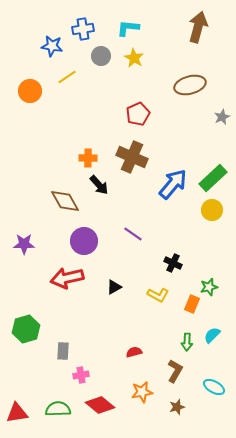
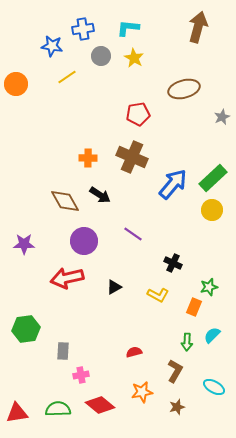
brown ellipse: moved 6 px left, 4 px down
orange circle: moved 14 px left, 7 px up
red pentagon: rotated 15 degrees clockwise
black arrow: moved 1 px right, 10 px down; rotated 15 degrees counterclockwise
orange rectangle: moved 2 px right, 3 px down
green hexagon: rotated 8 degrees clockwise
